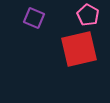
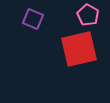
purple square: moved 1 px left, 1 px down
